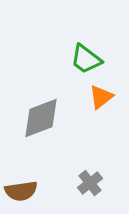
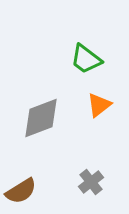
orange triangle: moved 2 px left, 8 px down
gray cross: moved 1 px right, 1 px up
brown semicircle: rotated 24 degrees counterclockwise
